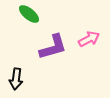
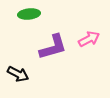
green ellipse: rotated 45 degrees counterclockwise
black arrow: moved 2 px right, 5 px up; rotated 70 degrees counterclockwise
